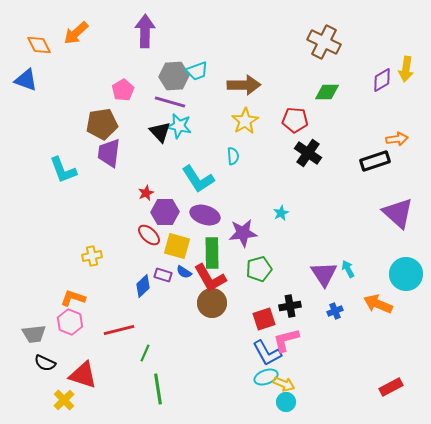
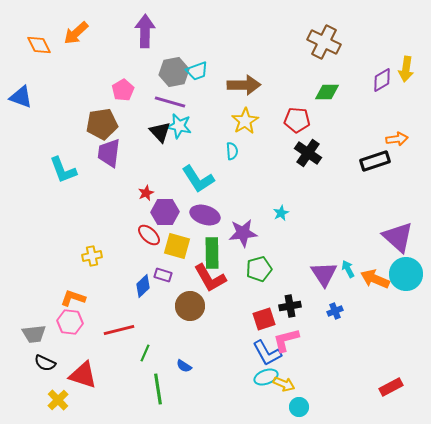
gray hexagon at (174, 76): moved 4 px up; rotated 8 degrees counterclockwise
blue triangle at (26, 80): moved 5 px left, 17 px down
red pentagon at (295, 120): moved 2 px right
cyan semicircle at (233, 156): moved 1 px left, 5 px up
purple triangle at (398, 213): moved 24 px down
blue semicircle at (184, 272): moved 94 px down
brown circle at (212, 303): moved 22 px left, 3 px down
orange arrow at (378, 304): moved 3 px left, 25 px up
pink hexagon at (70, 322): rotated 15 degrees counterclockwise
yellow cross at (64, 400): moved 6 px left
cyan circle at (286, 402): moved 13 px right, 5 px down
